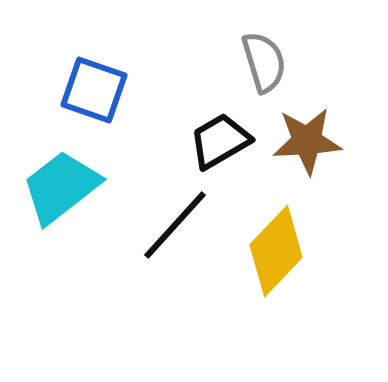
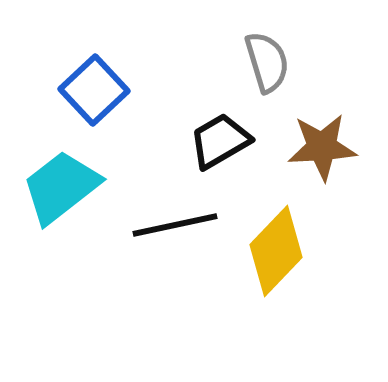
gray semicircle: moved 3 px right
blue square: rotated 28 degrees clockwise
brown star: moved 15 px right, 6 px down
black line: rotated 36 degrees clockwise
